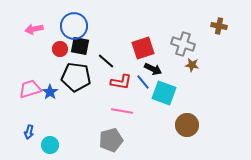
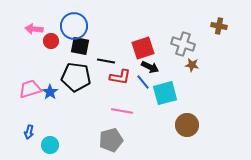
pink arrow: rotated 18 degrees clockwise
red circle: moved 9 px left, 8 px up
black line: rotated 30 degrees counterclockwise
black arrow: moved 3 px left, 2 px up
red L-shape: moved 1 px left, 5 px up
cyan square: moved 1 px right; rotated 35 degrees counterclockwise
